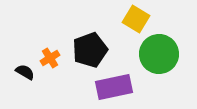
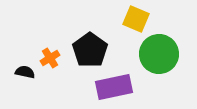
yellow square: rotated 8 degrees counterclockwise
black pentagon: rotated 16 degrees counterclockwise
black semicircle: rotated 18 degrees counterclockwise
